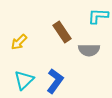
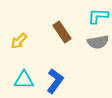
yellow arrow: moved 1 px up
gray semicircle: moved 9 px right, 8 px up; rotated 10 degrees counterclockwise
cyan triangle: rotated 45 degrees clockwise
